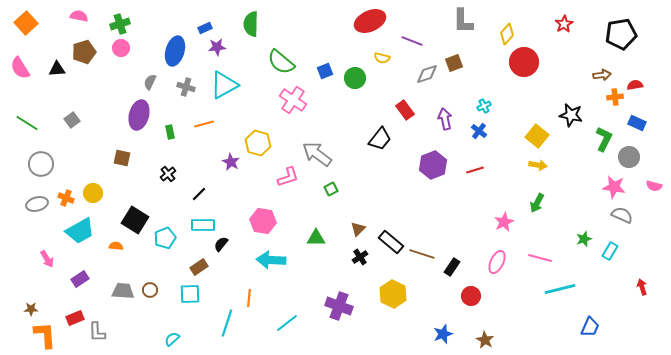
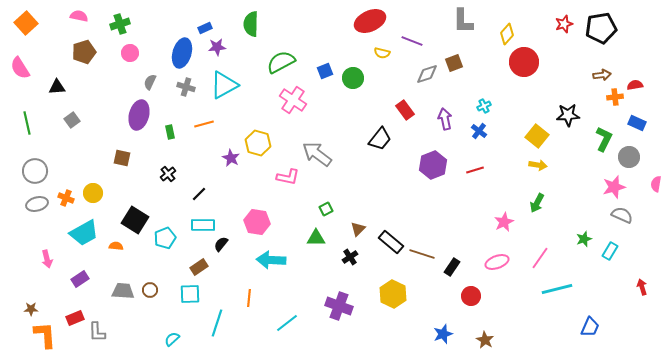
red star at (564, 24): rotated 12 degrees clockwise
black pentagon at (621, 34): moved 20 px left, 6 px up
pink circle at (121, 48): moved 9 px right, 5 px down
blue ellipse at (175, 51): moved 7 px right, 2 px down
yellow semicircle at (382, 58): moved 5 px up
green semicircle at (281, 62): rotated 112 degrees clockwise
black triangle at (57, 69): moved 18 px down
green circle at (355, 78): moved 2 px left
black star at (571, 115): moved 3 px left; rotated 15 degrees counterclockwise
green line at (27, 123): rotated 45 degrees clockwise
purple star at (231, 162): moved 4 px up
gray circle at (41, 164): moved 6 px left, 7 px down
pink L-shape at (288, 177): rotated 30 degrees clockwise
pink semicircle at (654, 186): moved 2 px right, 2 px up; rotated 84 degrees clockwise
pink star at (614, 187): rotated 25 degrees counterclockwise
green square at (331, 189): moved 5 px left, 20 px down
pink hexagon at (263, 221): moved 6 px left, 1 px down
cyan trapezoid at (80, 231): moved 4 px right, 2 px down
black cross at (360, 257): moved 10 px left
pink line at (540, 258): rotated 70 degrees counterclockwise
pink arrow at (47, 259): rotated 18 degrees clockwise
pink ellipse at (497, 262): rotated 45 degrees clockwise
cyan line at (560, 289): moved 3 px left
cyan line at (227, 323): moved 10 px left
